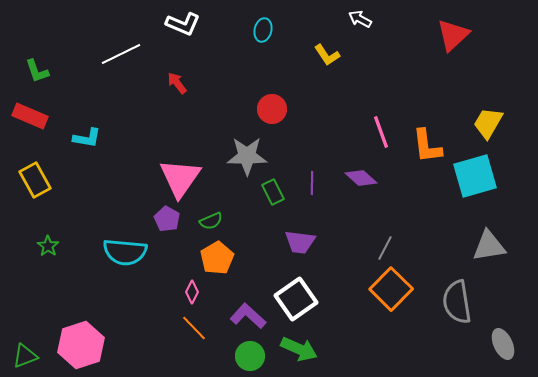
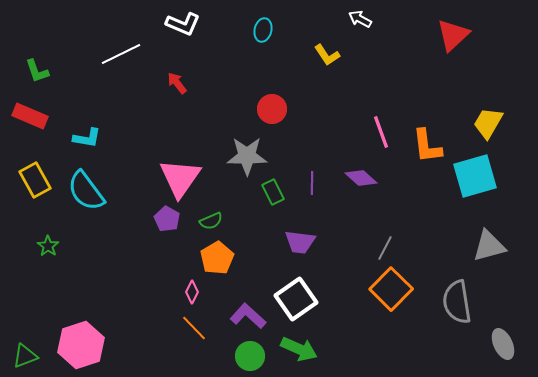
gray triangle: rotated 6 degrees counterclockwise
cyan semicircle: moved 39 px left, 61 px up; rotated 48 degrees clockwise
